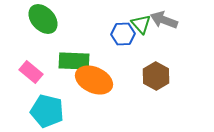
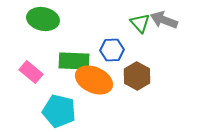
green ellipse: rotated 36 degrees counterclockwise
green triangle: moved 1 px left, 1 px up
blue hexagon: moved 11 px left, 16 px down
brown hexagon: moved 19 px left
cyan pentagon: moved 12 px right
